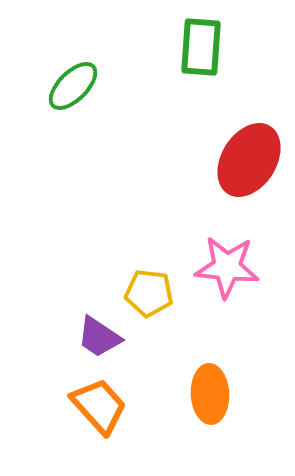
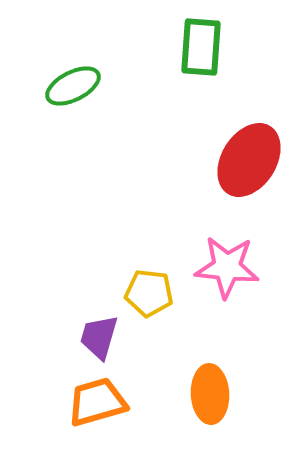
green ellipse: rotated 18 degrees clockwise
purple trapezoid: rotated 72 degrees clockwise
orange trapezoid: moved 2 px left, 4 px up; rotated 64 degrees counterclockwise
